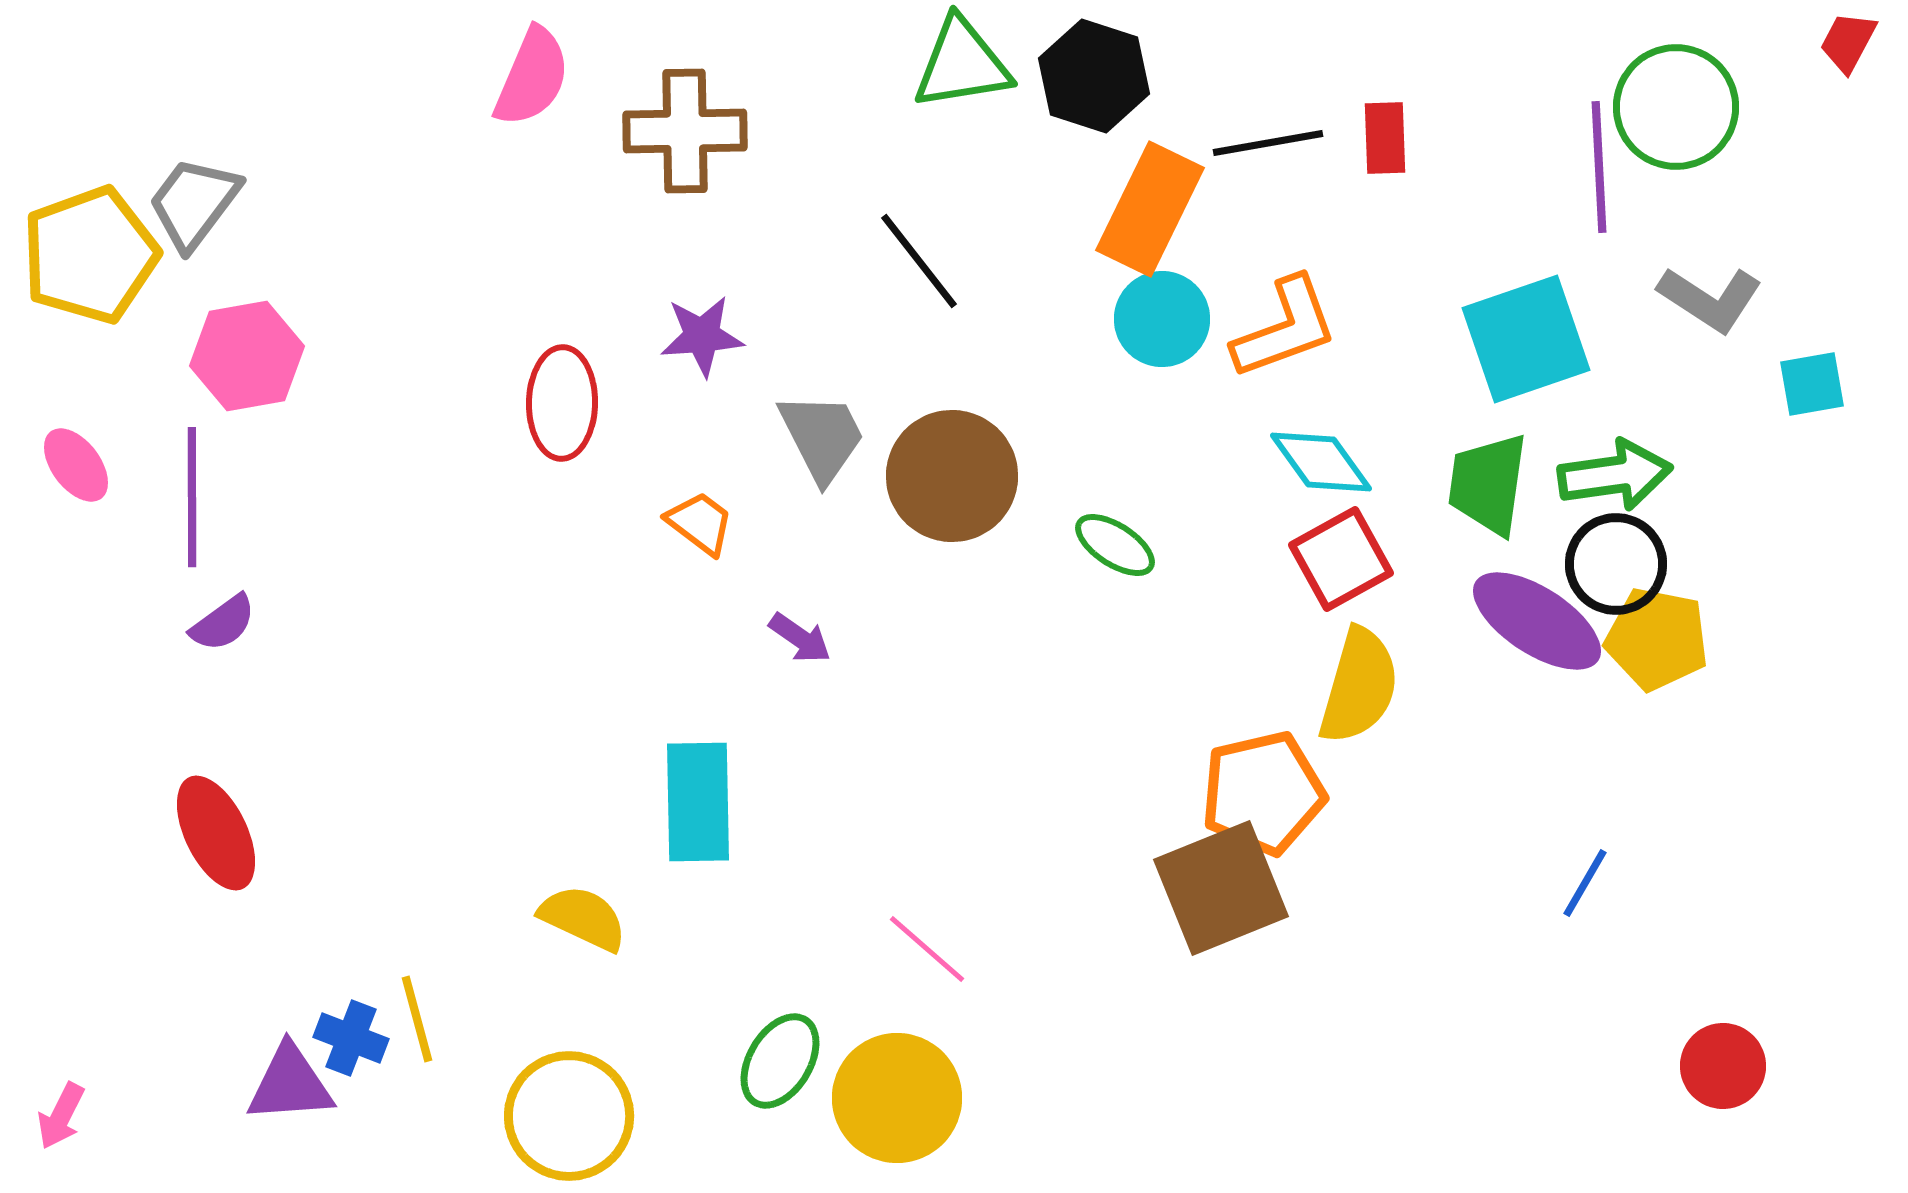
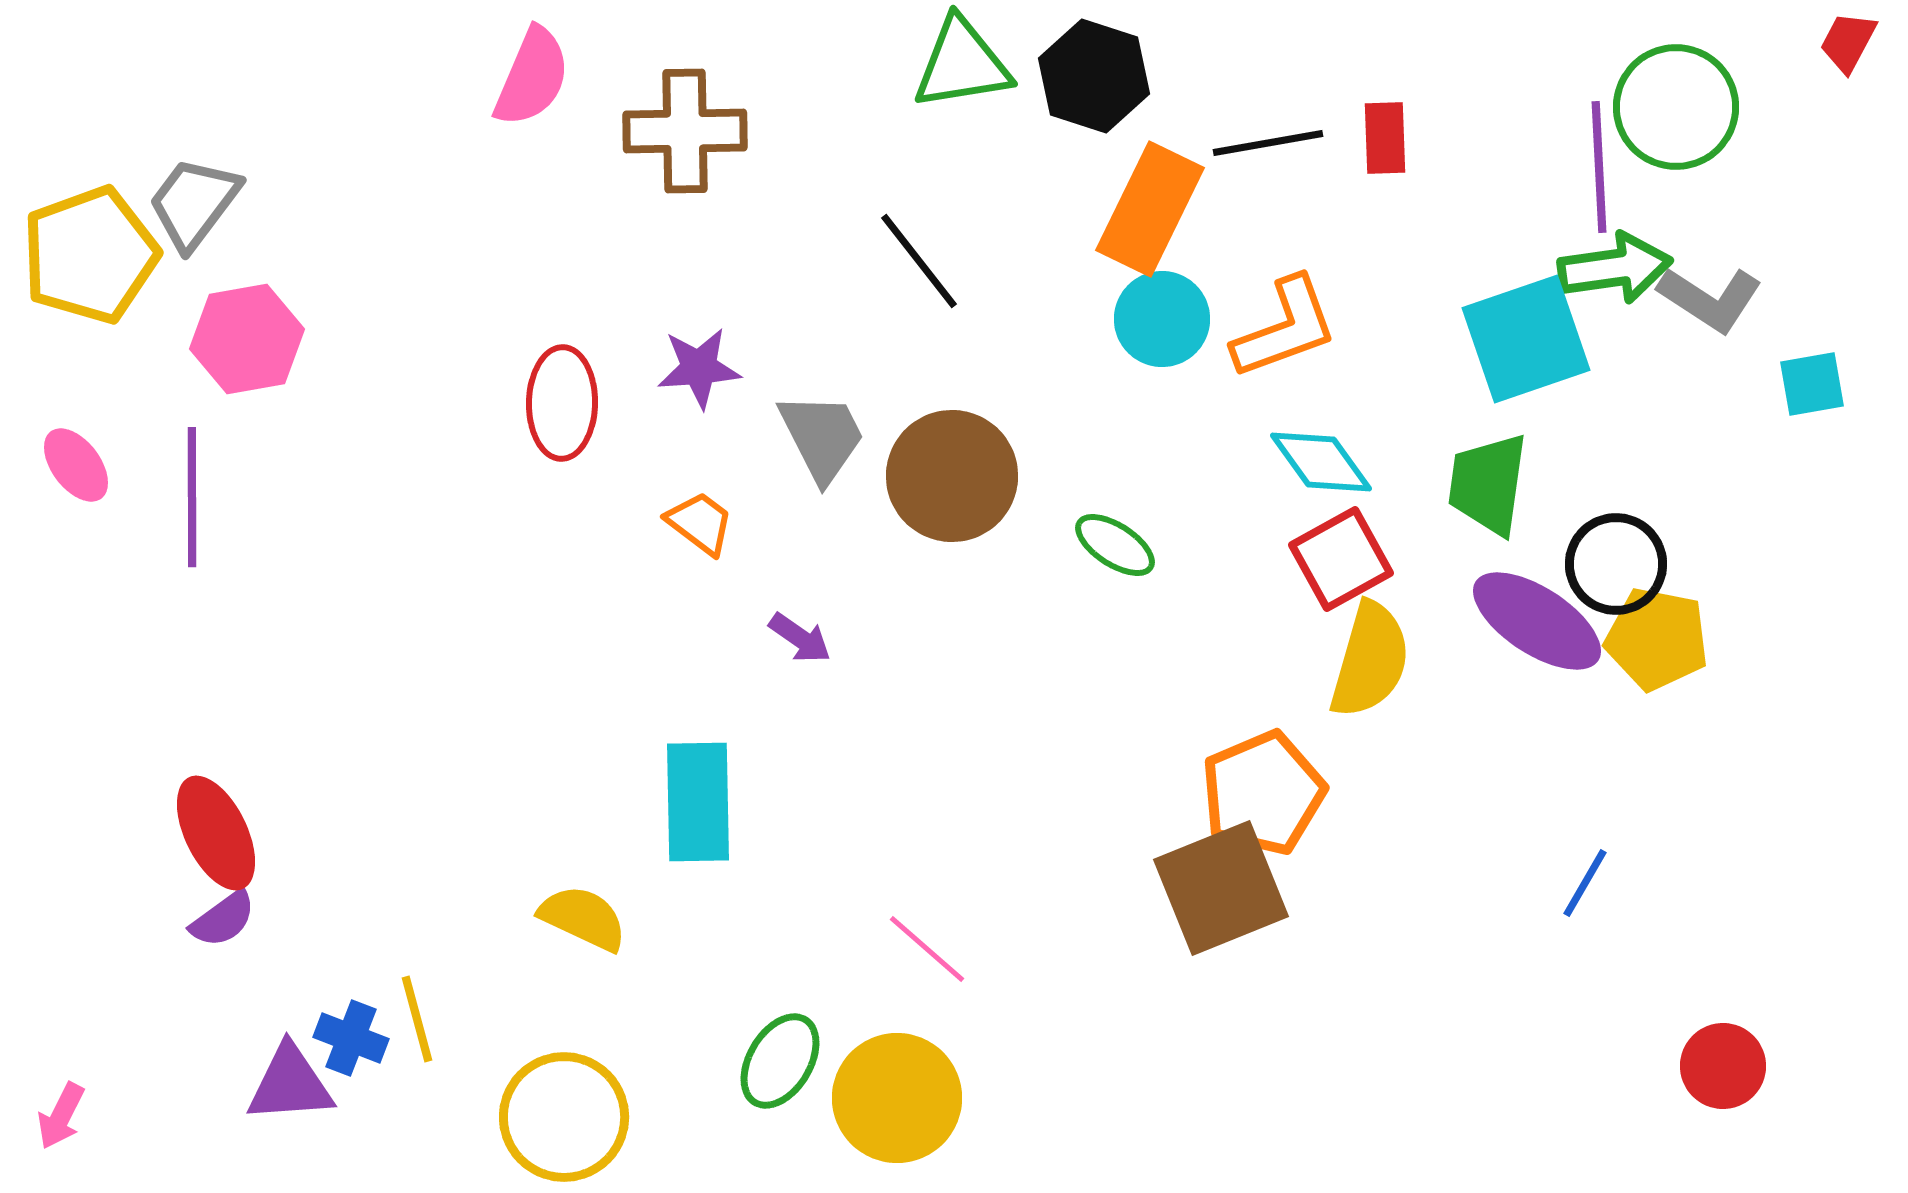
purple star at (702, 336): moved 3 px left, 32 px down
pink hexagon at (247, 356): moved 17 px up
green arrow at (1615, 475): moved 207 px up
purple semicircle at (223, 623): moved 296 px down
yellow semicircle at (1359, 686): moved 11 px right, 26 px up
orange pentagon at (1263, 793): rotated 10 degrees counterclockwise
yellow circle at (569, 1116): moved 5 px left, 1 px down
